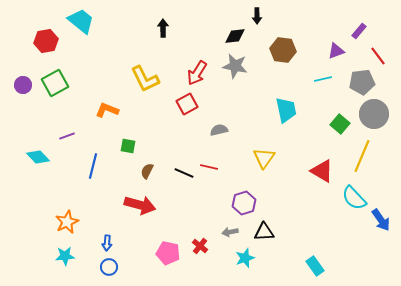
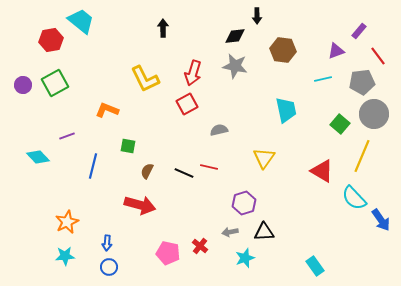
red hexagon at (46, 41): moved 5 px right, 1 px up
red arrow at (197, 73): moved 4 px left; rotated 15 degrees counterclockwise
